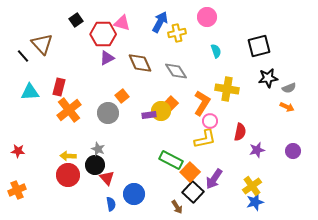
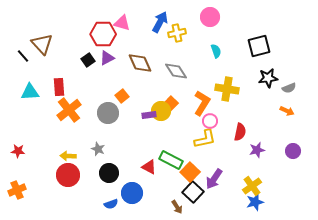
pink circle at (207, 17): moved 3 px right
black square at (76, 20): moved 12 px right, 40 px down
red rectangle at (59, 87): rotated 18 degrees counterclockwise
orange arrow at (287, 107): moved 4 px down
black circle at (95, 165): moved 14 px right, 8 px down
red triangle at (107, 178): moved 42 px right, 11 px up; rotated 21 degrees counterclockwise
blue circle at (134, 194): moved 2 px left, 1 px up
blue semicircle at (111, 204): rotated 80 degrees clockwise
